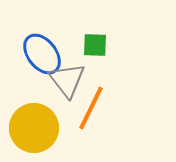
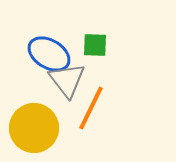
blue ellipse: moved 7 px right; rotated 21 degrees counterclockwise
